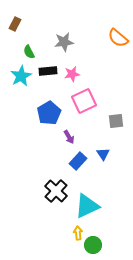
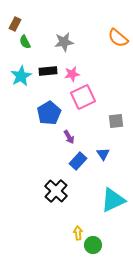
green semicircle: moved 4 px left, 10 px up
pink square: moved 1 px left, 4 px up
cyan triangle: moved 26 px right, 6 px up
